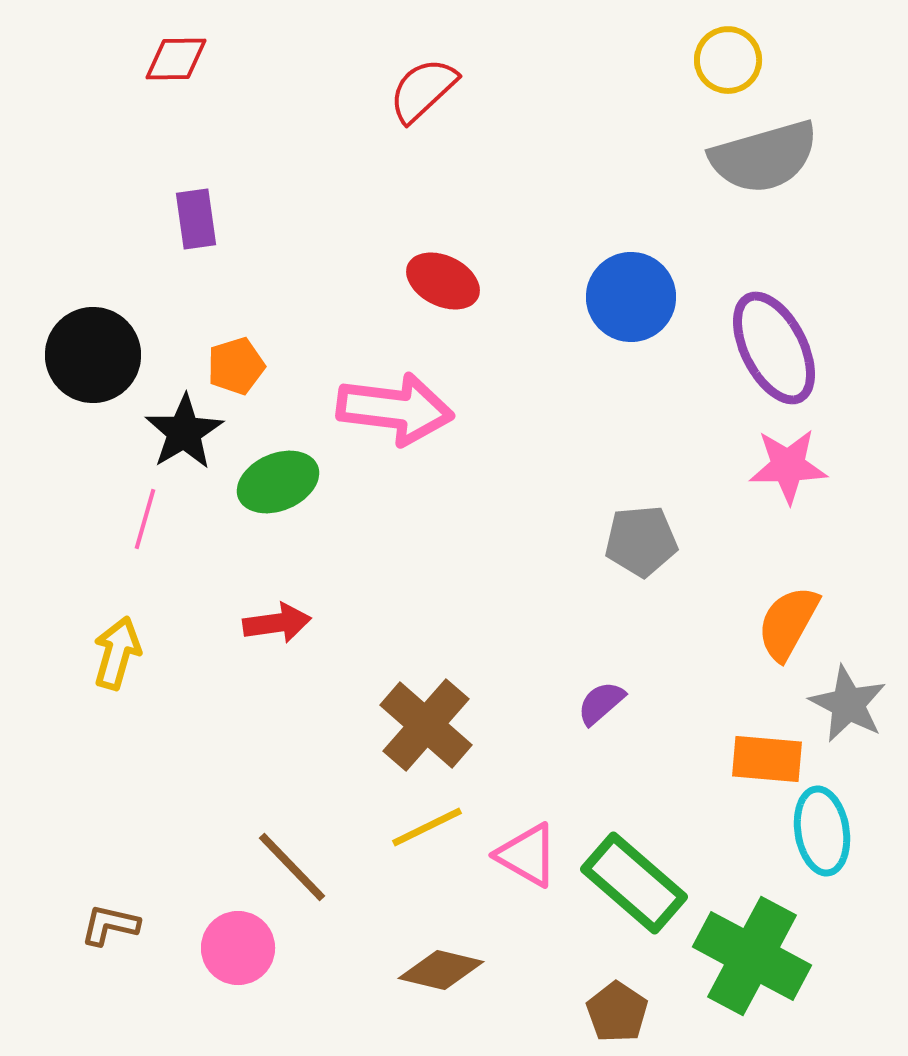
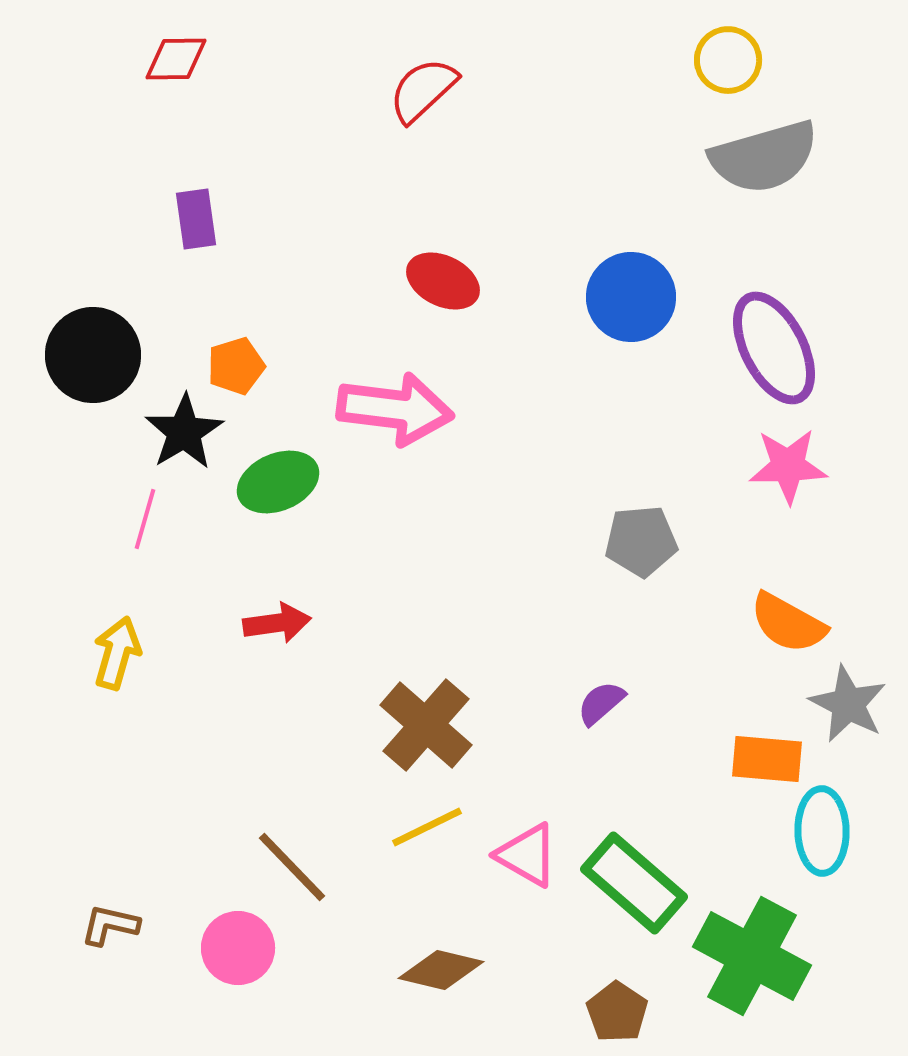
orange semicircle: rotated 90 degrees counterclockwise
cyan ellipse: rotated 8 degrees clockwise
